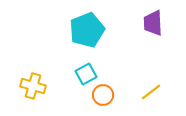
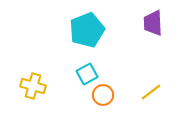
cyan square: moved 1 px right
